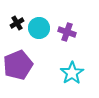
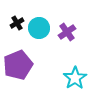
purple cross: rotated 36 degrees clockwise
cyan star: moved 3 px right, 5 px down
